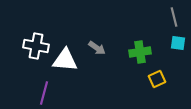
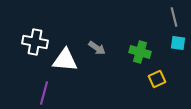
white cross: moved 1 px left, 4 px up
green cross: rotated 25 degrees clockwise
